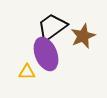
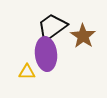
brown star: rotated 15 degrees counterclockwise
purple ellipse: rotated 16 degrees clockwise
